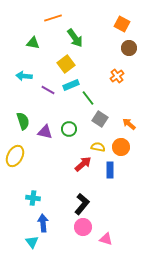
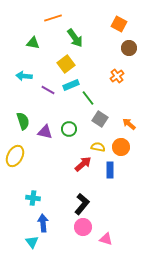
orange square: moved 3 px left
